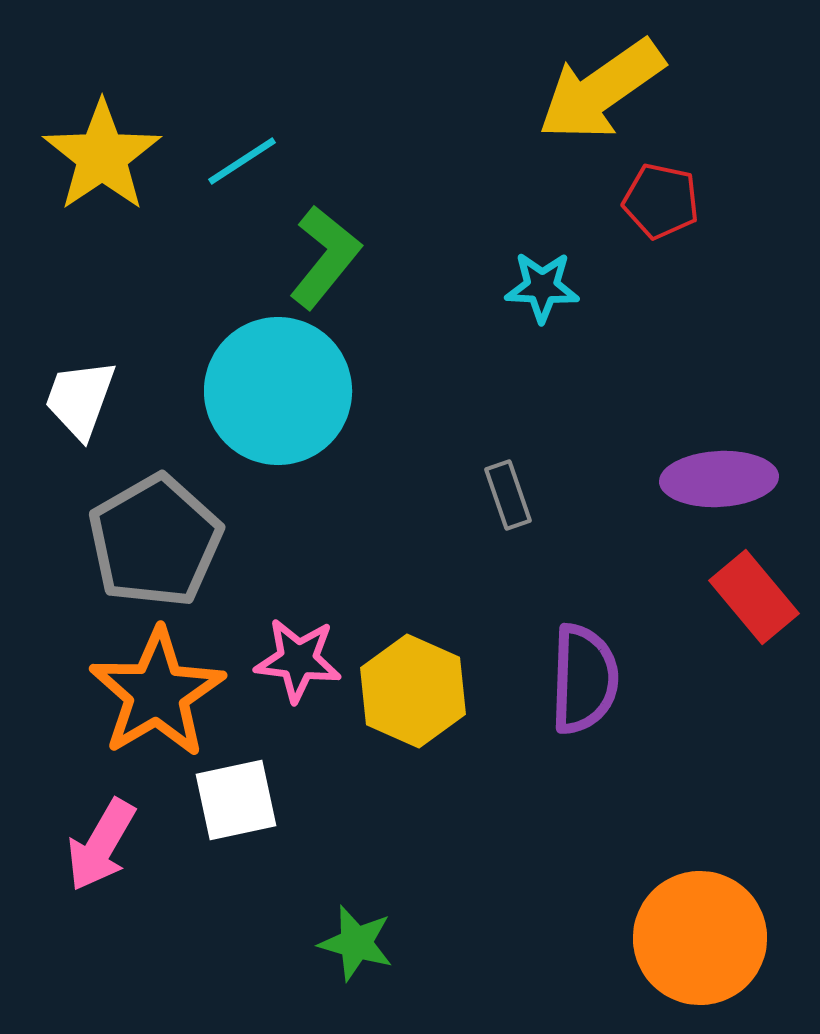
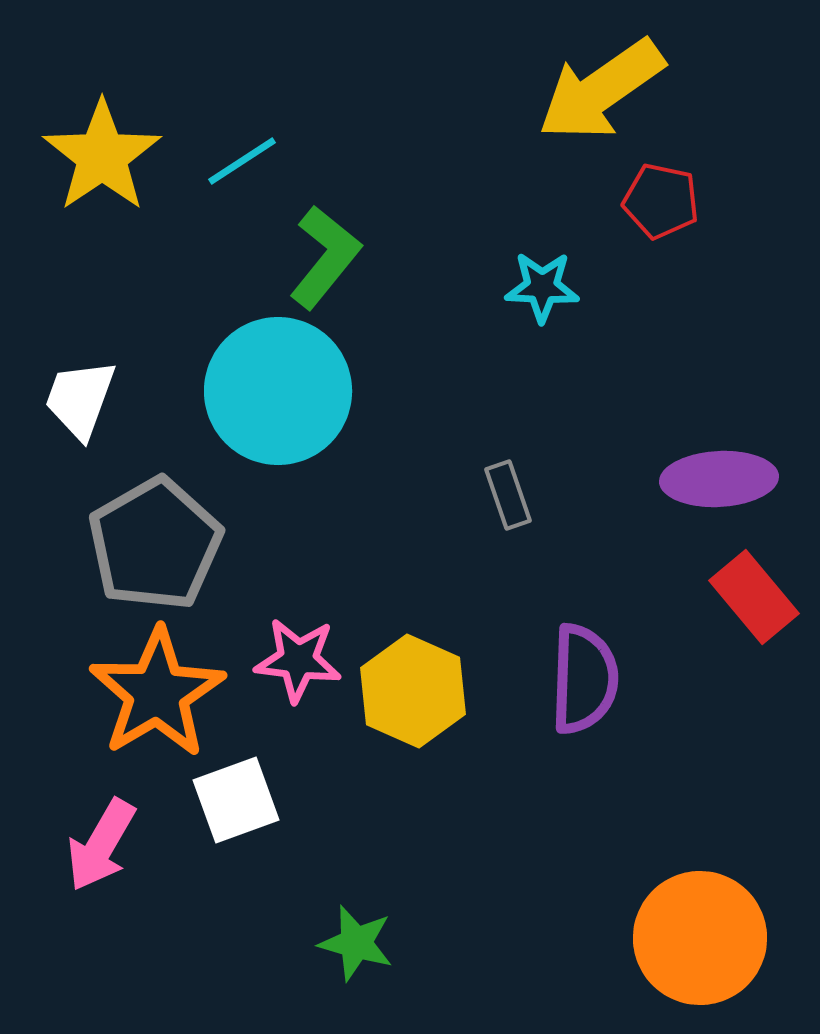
gray pentagon: moved 3 px down
white square: rotated 8 degrees counterclockwise
